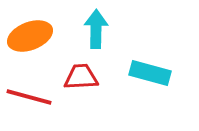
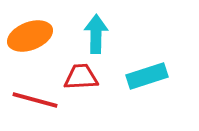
cyan arrow: moved 5 px down
cyan rectangle: moved 3 px left, 3 px down; rotated 33 degrees counterclockwise
red line: moved 6 px right, 3 px down
